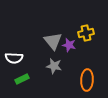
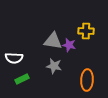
yellow cross: moved 2 px up; rotated 14 degrees clockwise
gray triangle: rotated 42 degrees counterclockwise
